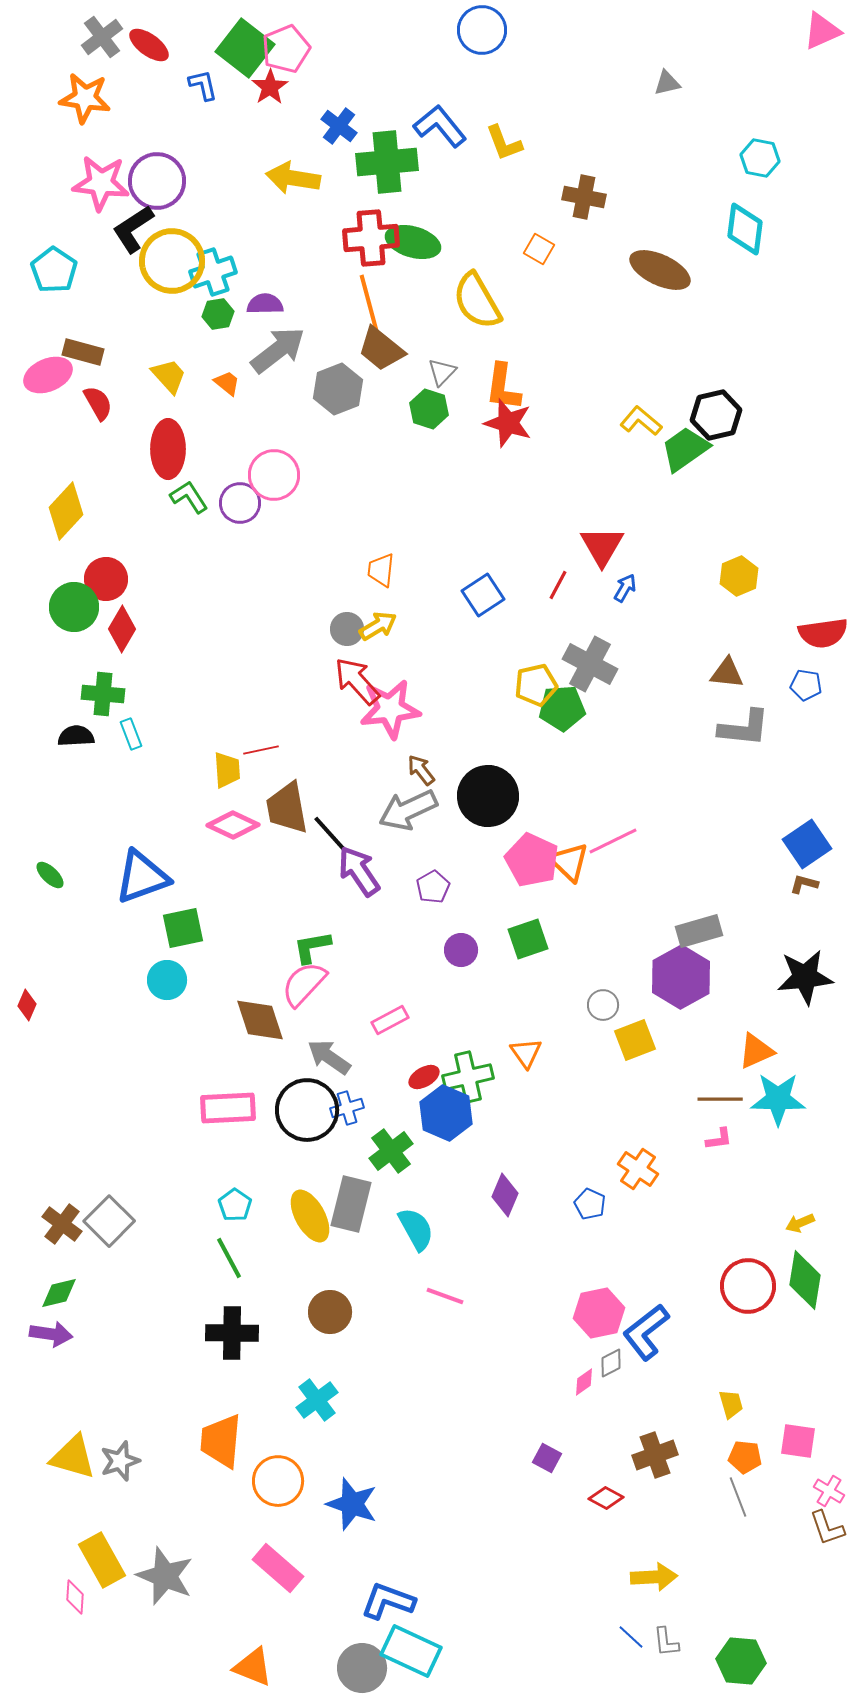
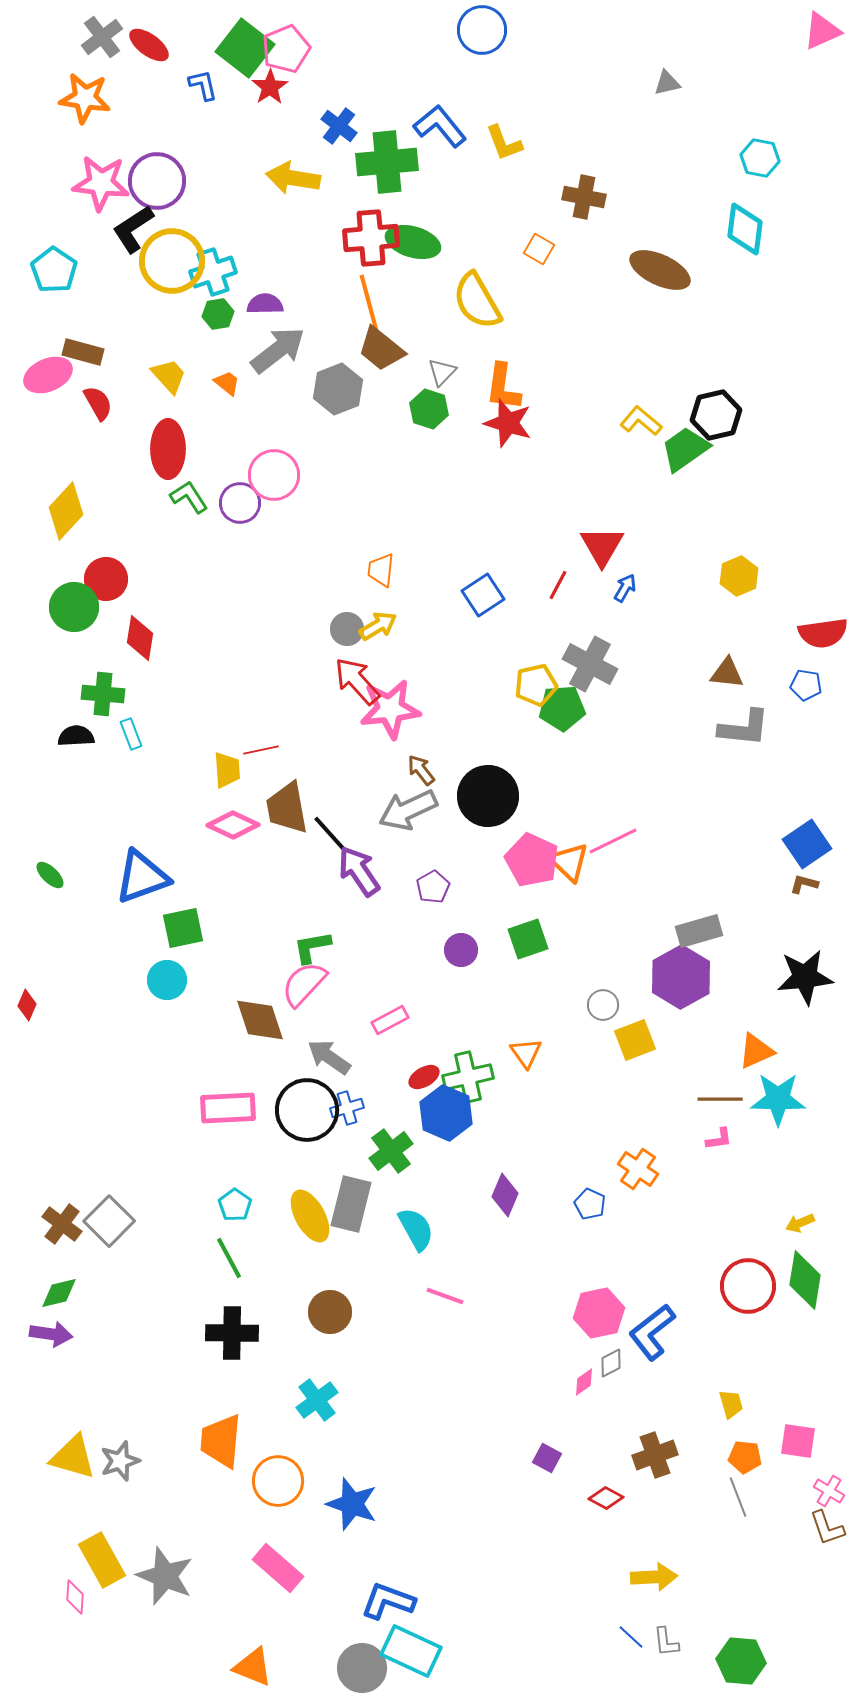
red diamond at (122, 629): moved 18 px right, 9 px down; rotated 21 degrees counterclockwise
blue L-shape at (646, 1332): moved 6 px right
